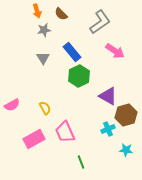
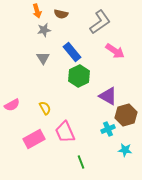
brown semicircle: rotated 32 degrees counterclockwise
cyan star: moved 1 px left
